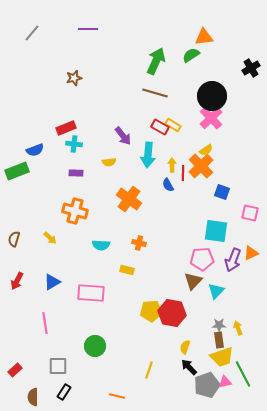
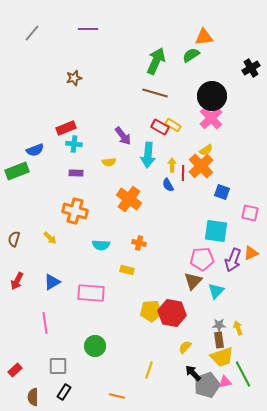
yellow semicircle at (185, 347): rotated 24 degrees clockwise
black arrow at (189, 367): moved 4 px right, 6 px down
